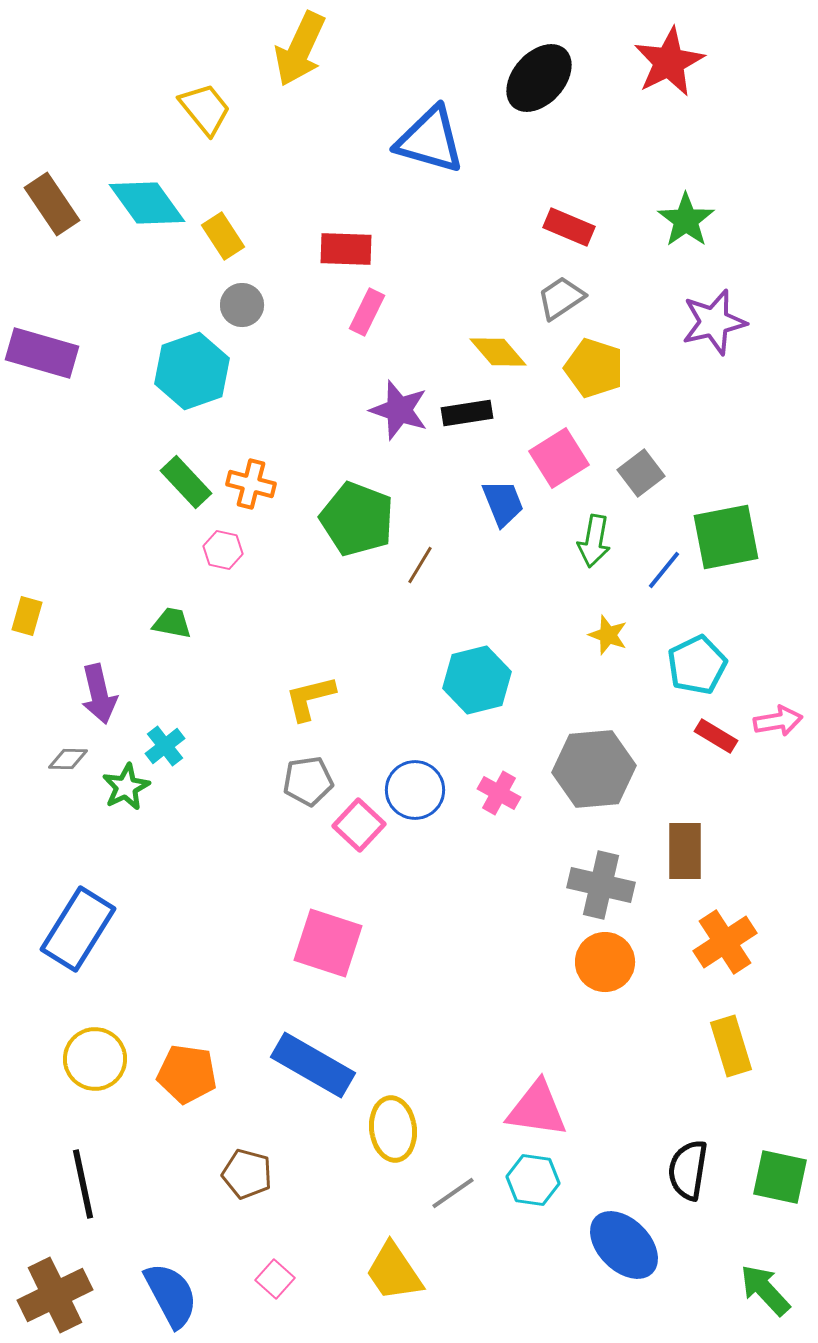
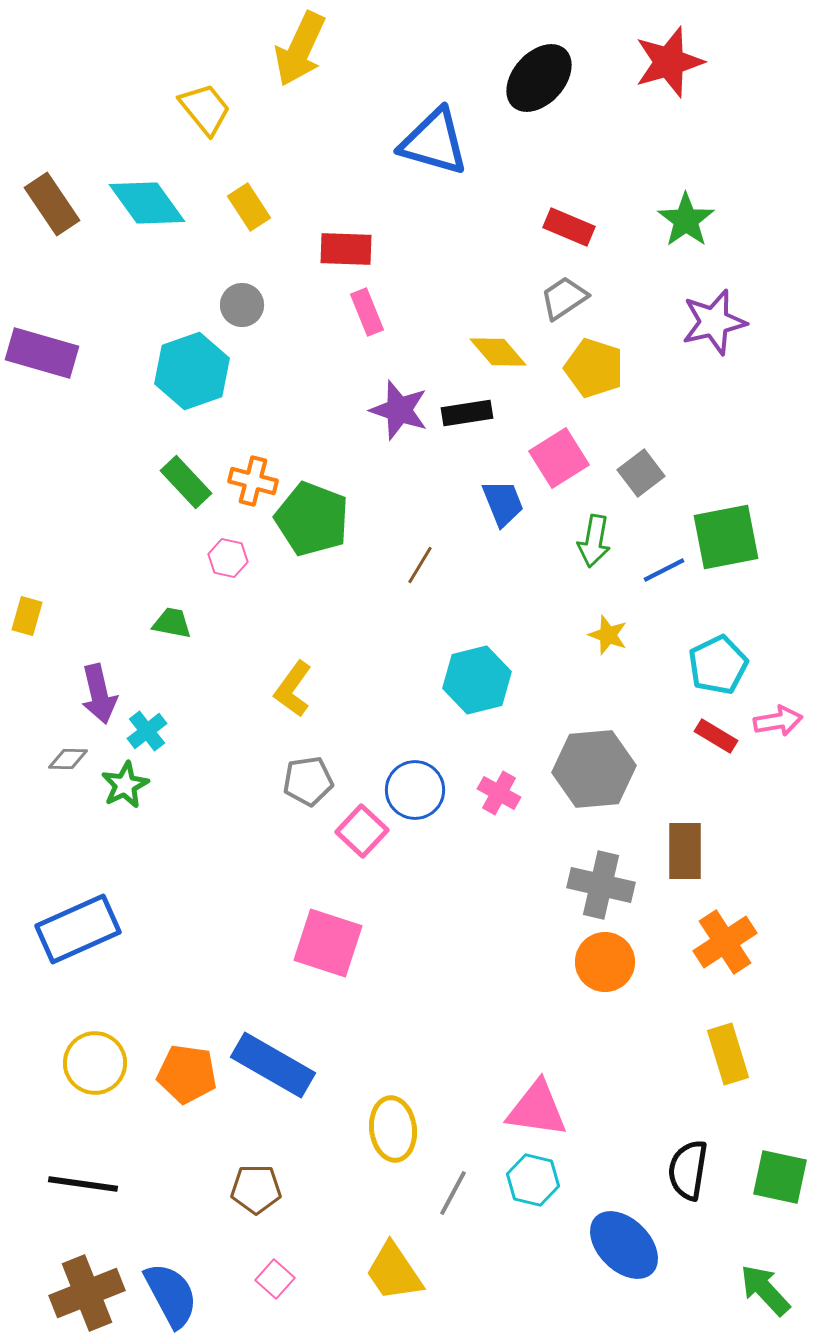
red star at (669, 62): rotated 10 degrees clockwise
blue triangle at (430, 140): moved 4 px right, 2 px down
yellow rectangle at (223, 236): moved 26 px right, 29 px up
gray trapezoid at (561, 298): moved 3 px right
pink rectangle at (367, 312): rotated 48 degrees counterclockwise
orange cross at (251, 484): moved 2 px right, 3 px up
green pentagon at (357, 519): moved 45 px left
pink hexagon at (223, 550): moved 5 px right, 8 px down
blue line at (664, 570): rotated 24 degrees clockwise
cyan pentagon at (697, 665): moved 21 px right
yellow L-shape at (310, 698): moved 17 px left, 9 px up; rotated 40 degrees counterclockwise
cyan cross at (165, 746): moved 18 px left, 15 px up
green star at (126, 787): moved 1 px left, 2 px up
pink square at (359, 825): moved 3 px right, 6 px down
blue rectangle at (78, 929): rotated 34 degrees clockwise
yellow rectangle at (731, 1046): moved 3 px left, 8 px down
yellow circle at (95, 1059): moved 4 px down
blue rectangle at (313, 1065): moved 40 px left
brown pentagon at (247, 1174): moved 9 px right, 15 px down; rotated 15 degrees counterclockwise
cyan hexagon at (533, 1180): rotated 6 degrees clockwise
black line at (83, 1184): rotated 70 degrees counterclockwise
gray line at (453, 1193): rotated 27 degrees counterclockwise
brown cross at (55, 1295): moved 32 px right, 2 px up; rotated 4 degrees clockwise
